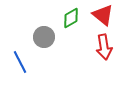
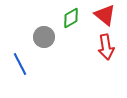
red triangle: moved 2 px right
red arrow: moved 2 px right
blue line: moved 2 px down
